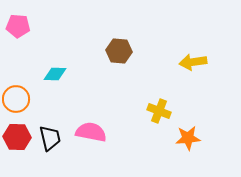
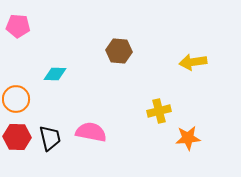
yellow cross: rotated 35 degrees counterclockwise
